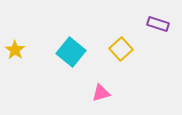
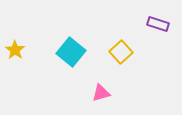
yellow square: moved 3 px down
